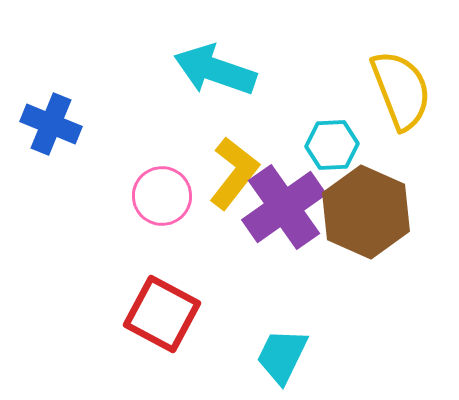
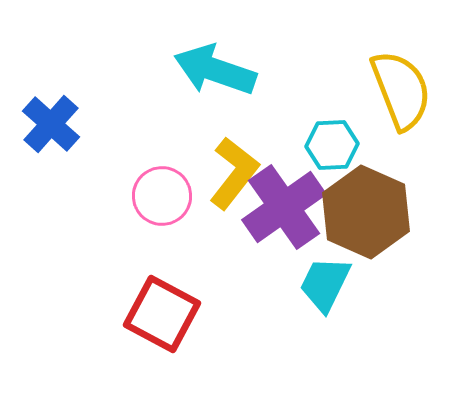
blue cross: rotated 20 degrees clockwise
cyan trapezoid: moved 43 px right, 72 px up
